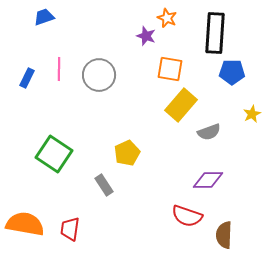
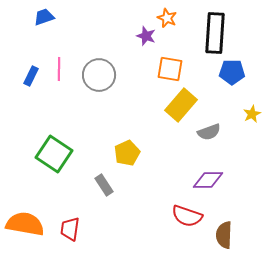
blue rectangle: moved 4 px right, 2 px up
